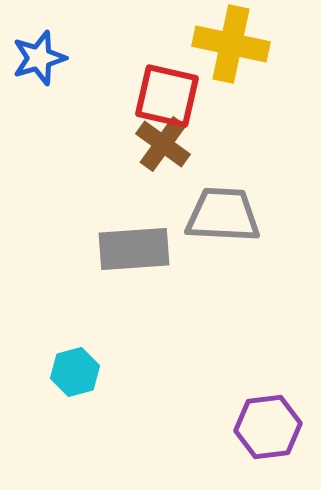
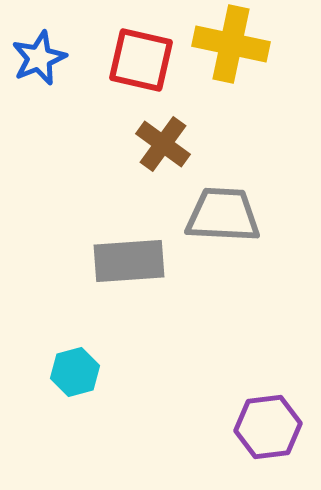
blue star: rotated 6 degrees counterclockwise
red square: moved 26 px left, 36 px up
gray rectangle: moved 5 px left, 12 px down
